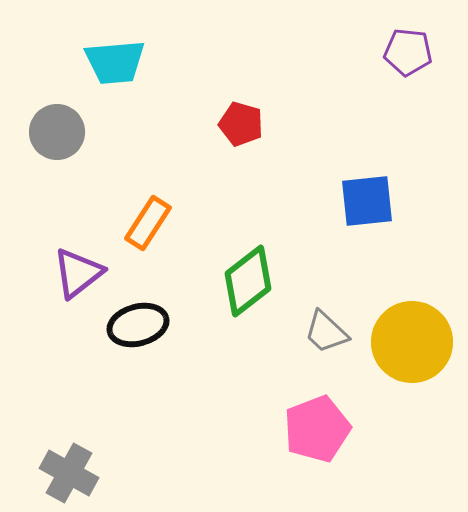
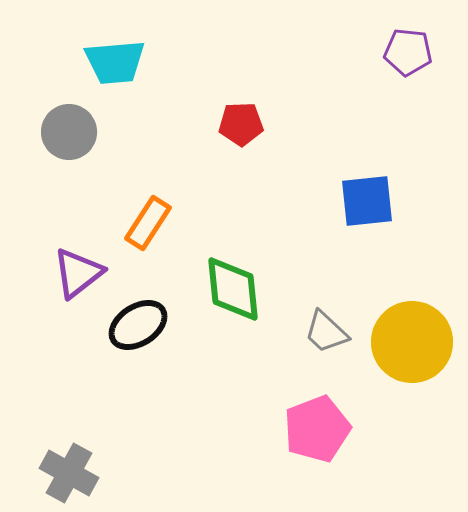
red pentagon: rotated 18 degrees counterclockwise
gray circle: moved 12 px right
green diamond: moved 15 px left, 8 px down; rotated 58 degrees counterclockwise
black ellipse: rotated 18 degrees counterclockwise
